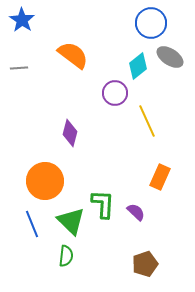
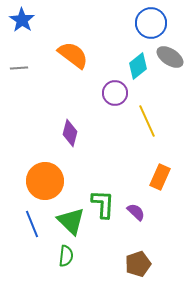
brown pentagon: moved 7 px left
